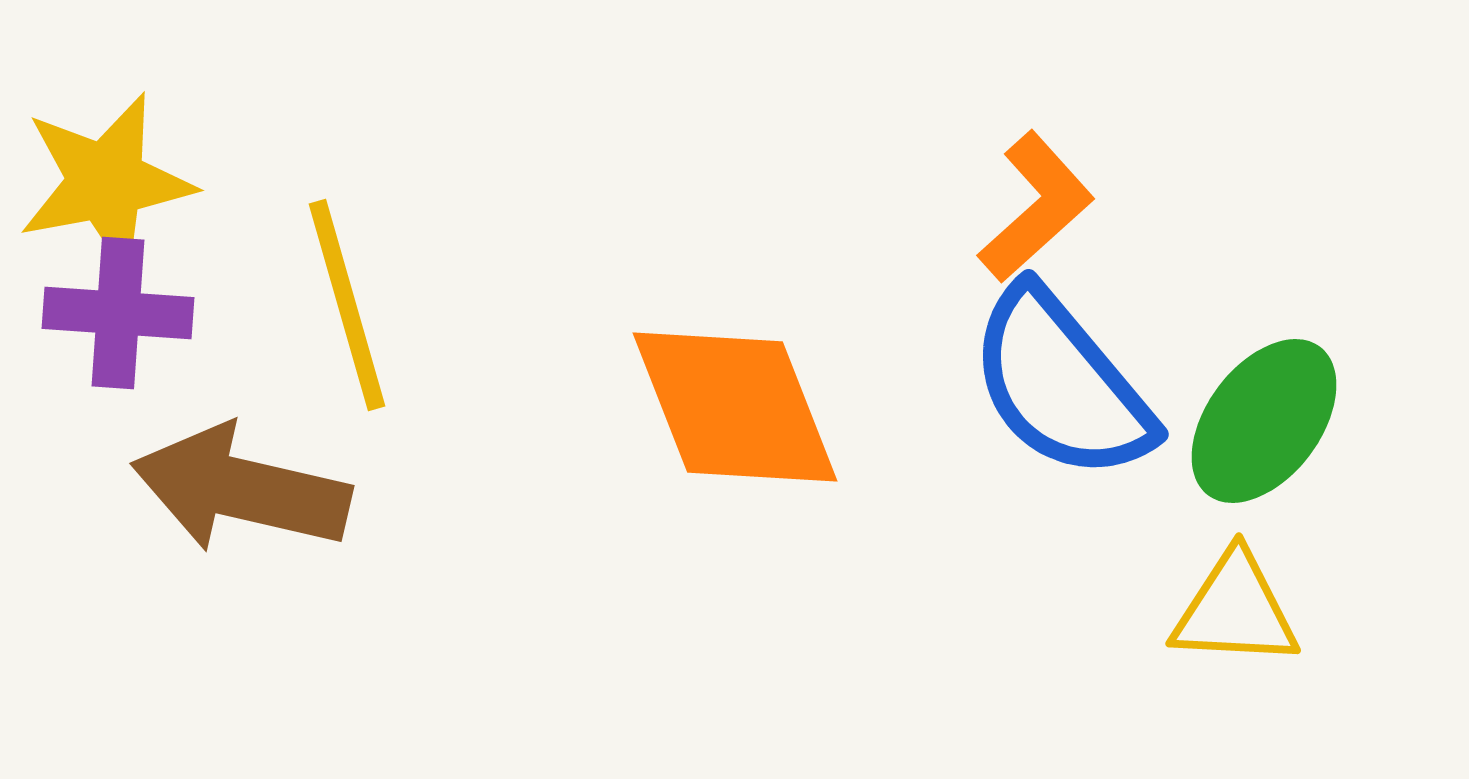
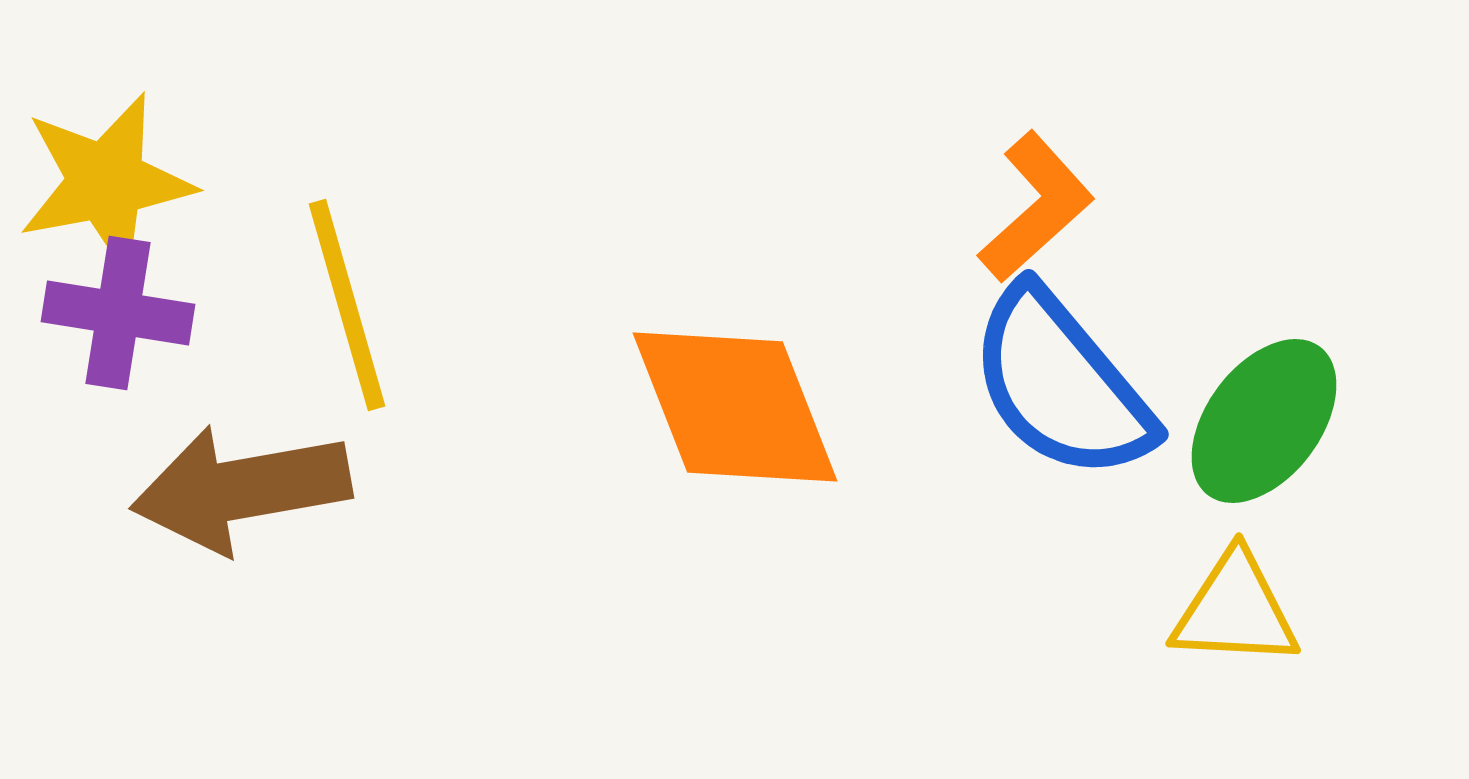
purple cross: rotated 5 degrees clockwise
brown arrow: rotated 23 degrees counterclockwise
